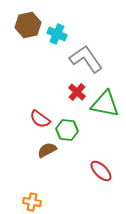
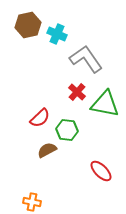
red semicircle: moved 1 px up; rotated 80 degrees counterclockwise
